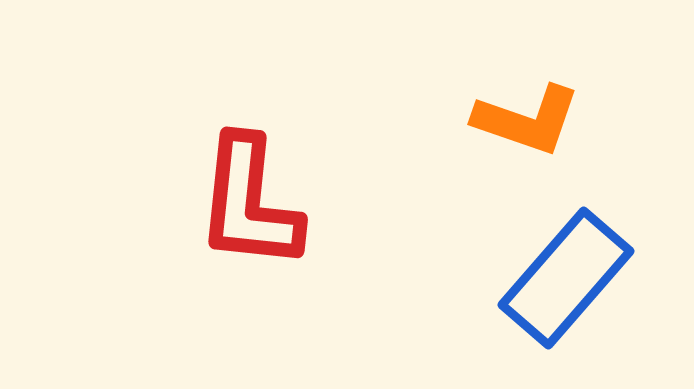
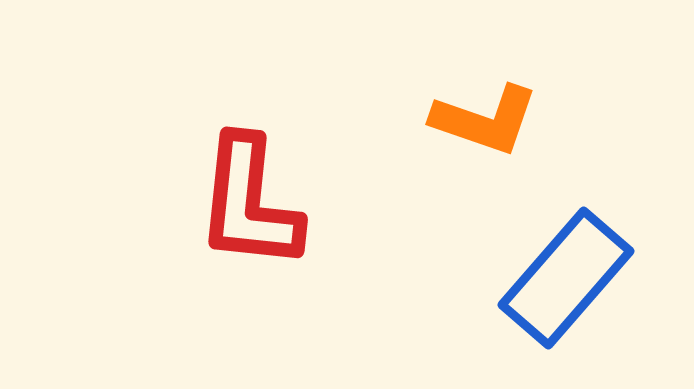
orange L-shape: moved 42 px left
